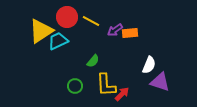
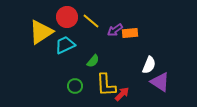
yellow line: rotated 12 degrees clockwise
yellow triangle: moved 1 px down
cyan trapezoid: moved 7 px right, 4 px down
purple triangle: rotated 15 degrees clockwise
